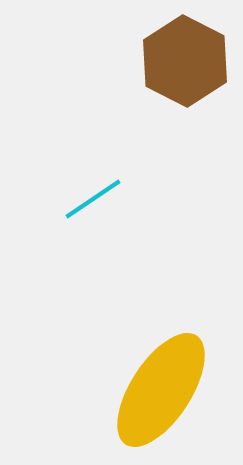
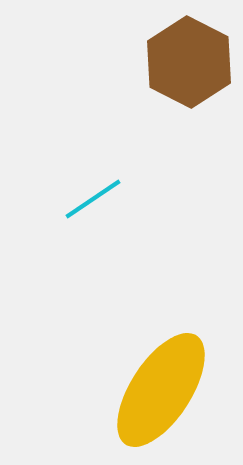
brown hexagon: moved 4 px right, 1 px down
